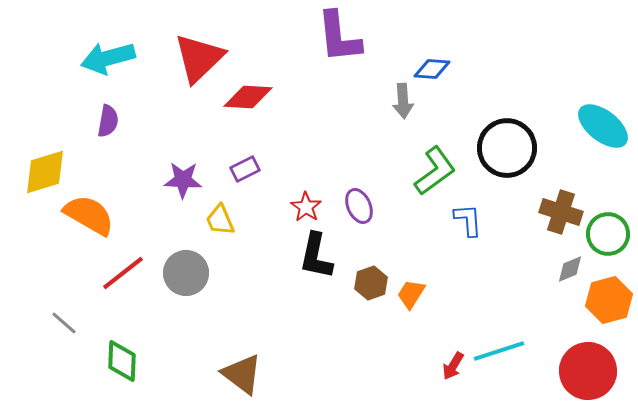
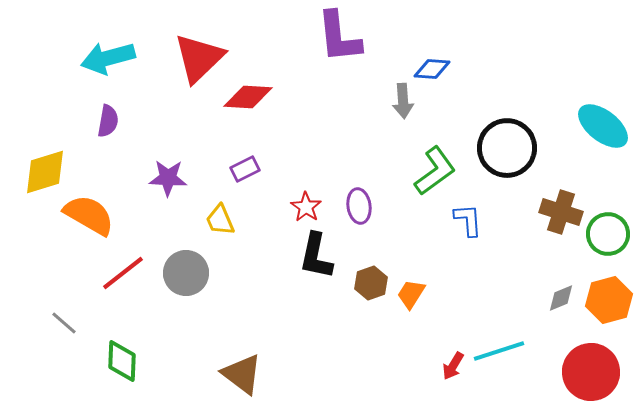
purple star: moved 15 px left, 2 px up
purple ellipse: rotated 16 degrees clockwise
gray diamond: moved 9 px left, 29 px down
red circle: moved 3 px right, 1 px down
